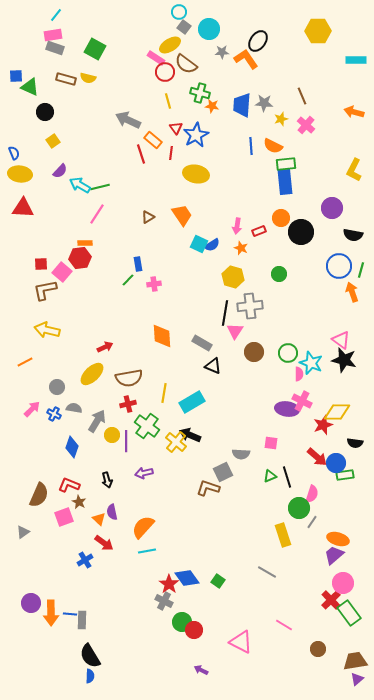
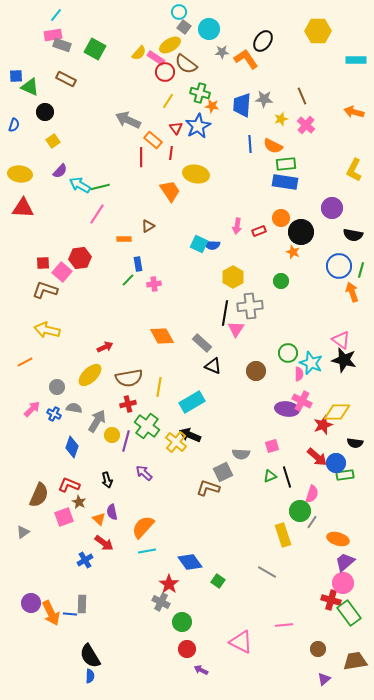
black ellipse at (258, 41): moved 5 px right
gray rectangle at (55, 48): moved 7 px right, 3 px up
yellow semicircle at (88, 78): moved 51 px right, 25 px up; rotated 63 degrees counterclockwise
brown rectangle at (66, 79): rotated 12 degrees clockwise
yellow line at (168, 101): rotated 49 degrees clockwise
gray star at (264, 103): moved 4 px up
blue star at (196, 135): moved 2 px right, 9 px up
blue line at (251, 146): moved 1 px left, 2 px up
blue semicircle at (14, 153): moved 28 px up; rotated 40 degrees clockwise
red line at (141, 154): moved 3 px down; rotated 18 degrees clockwise
blue rectangle at (285, 182): rotated 75 degrees counterclockwise
orange trapezoid at (182, 215): moved 12 px left, 24 px up
brown triangle at (148, 217): moved 9 px down
orange rectangle at (85, 243): moved 39 px right, 4 px up
blue semicircle at (212, 245): rotated 35 degrees clockwise
orange star at (241, 248): moved 52 px right, 4 px down
red square at (41, 264): moved 2 px right, 1 px up
green circle at (279, 274): moved 2 px right, 7 px down
yellow hexagon at (233, 277): rotated 15 degrees clockwise
brown L-shape at (45, 290): rotated 30 degrees clockwise
pink triangle at (235, 331): moved 1 px right, 2 px up
orange diamond at (162, 336): rotated 25 degrees counterclockwise
gray rectangle at (202, 343): rotated 12 degrees clockwise
brown circle at (254, 352): moved 2 px right, 19 px down
yellow ellipse at (92, 374): moved 2 px left, 1 px down
yellow line at (164, 393): moved 5 px left, 6 px up
purple line at (126, 441): rotated 15 degrees clockwise
pink square at (271, 443): moved 1 px right, 3 px down; rotated 24 degrees counterclockwise
purple arrow at (144, 473): rotated 54 degrees clockwise
green circle at (299, 508): moved 1 px right, 3 px down
purple trapezoid at (334, 555): moved 11 px right, 7 px down
blue diamond at (187, 578): moved 3 px right, 16 px up
red cross at (331, 600): rotated 30 degrees counterclockwise
gray cross at (164, 601): moved 3 px left, 1 px down
orange arrow at (51, 613): rotated 25 degrees counterclockwise
gray rectangle at (82, 620): moved 16 px up
pink line at (284, 625): rotated 36 degrees counterclockwise
red circle at (194, 630): moved 7 px left, 19 px down
purple triangle at (357, 679): moved 33 px left
